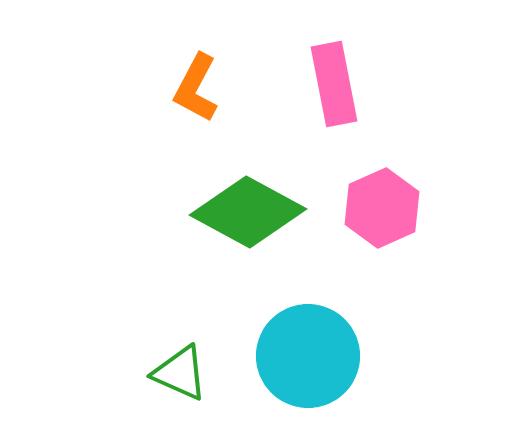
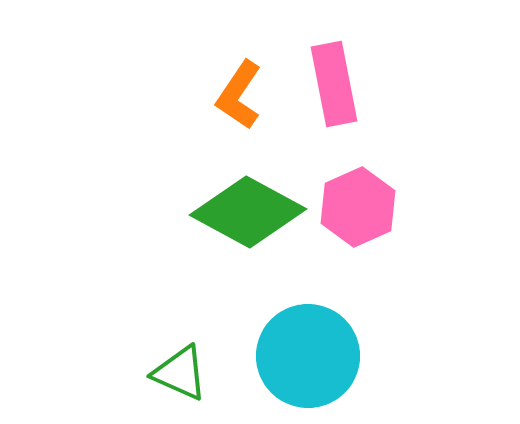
orange L-shape: moved 43 px right, 7 px down; rotated 6 degrees clockwise
pink hexagon: moved 24 px left, 1 px up
